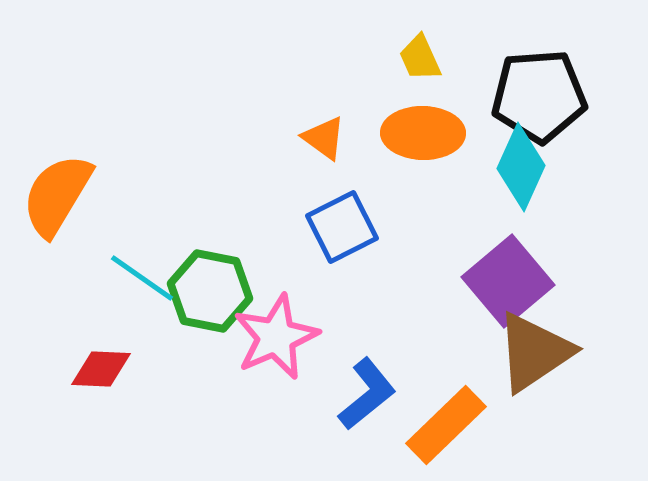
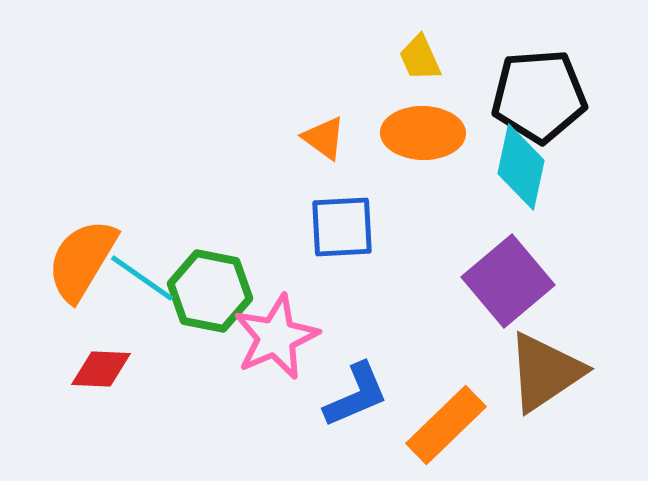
cyan diamond: rotated 12 degrees counterclockwise
orange semicircle: moved 25 px right, 65 px down
blue square: rotated 24 degrees clockwise
brown triangle: moved 11 px right, 20 px down
blue L-shape: moved 11 px left, 1 px down; rotated 16 degrees clockwise
